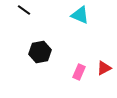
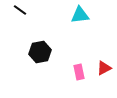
black line: moved 4 px left
cyan triangle: rotated 30 degrees counterclockwise
pink rectangle: rotated 35 degrees counterclockwise
